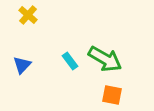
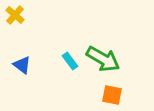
yellow cross: moved 13 px left
green arrow: moved 2 px left
blue triangle: rotated 36 degrees counterclockwise
